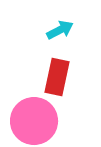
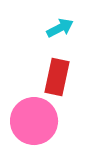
cyan arrow: moved 2 px up
